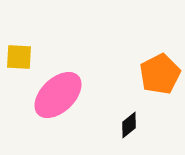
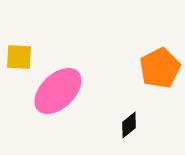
orange pentagon: moved 6 px up
pink ellipse: moved 4 px up
